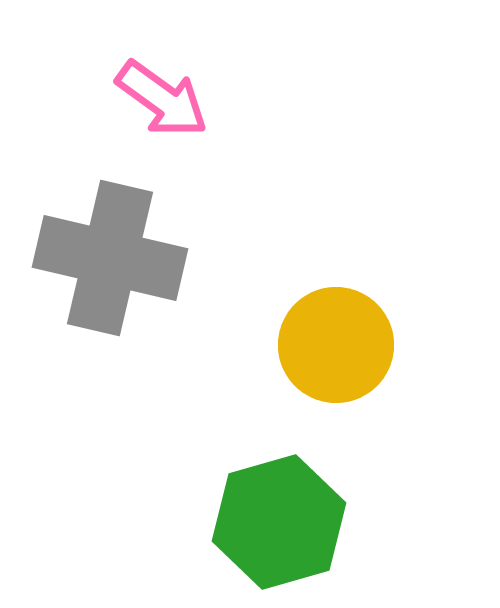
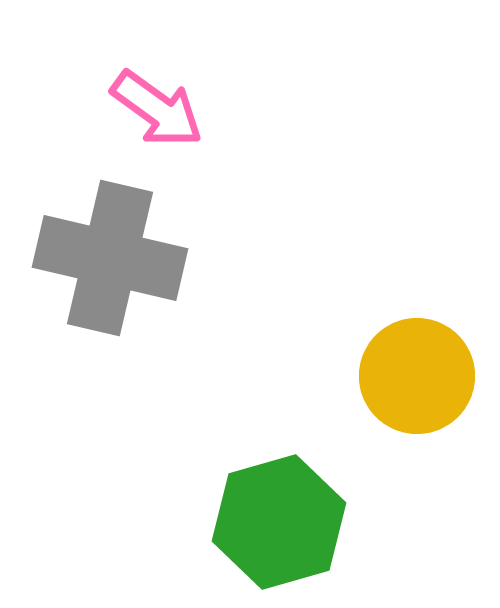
pink arrow: moved 5 px left, 10 px down
yellow circle: moved 81 px right, 31 px down
